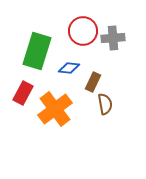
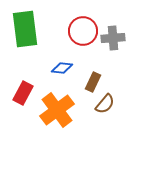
green rectangle: moved 12 px left, 22 px up; rotated 24 degrees counterclockwise
blue diamond: moved 7 px left
brown semicircle: rotated 50 degrees clockwise
orange cross: moved 2 px right, 1 px down
